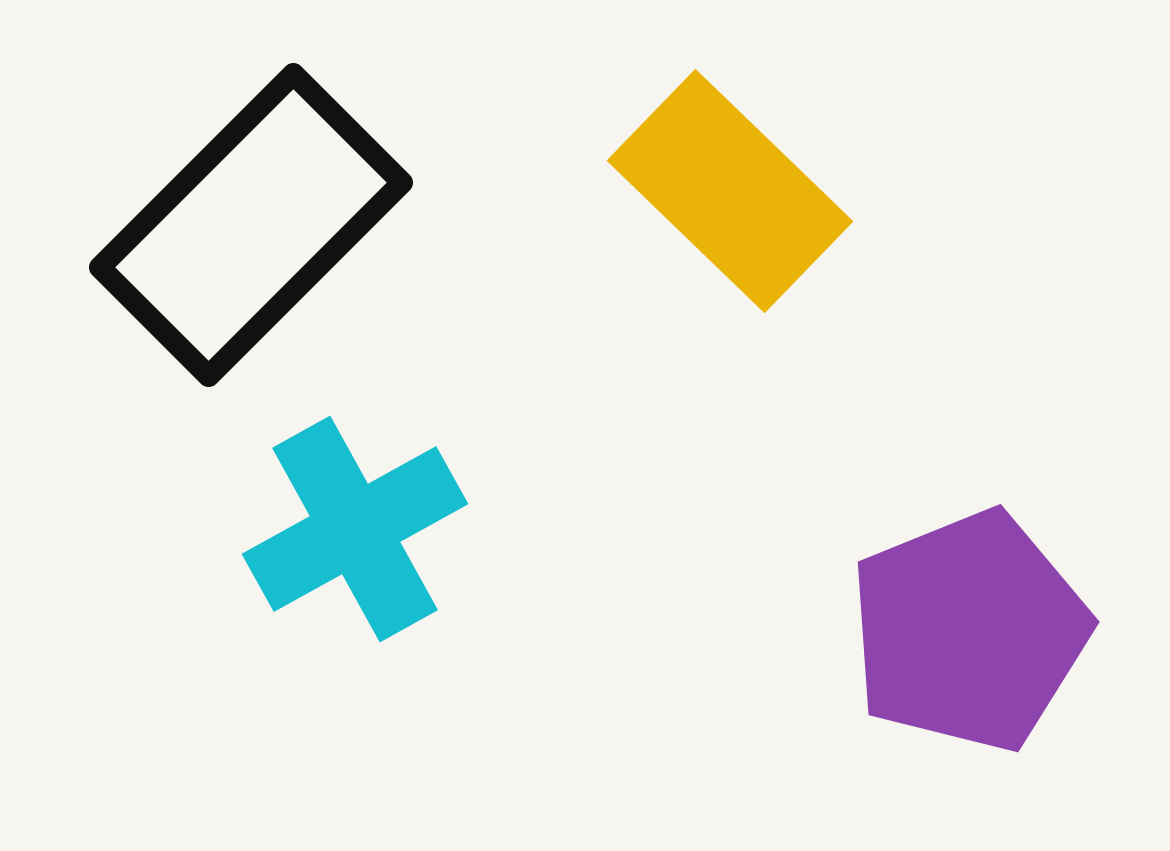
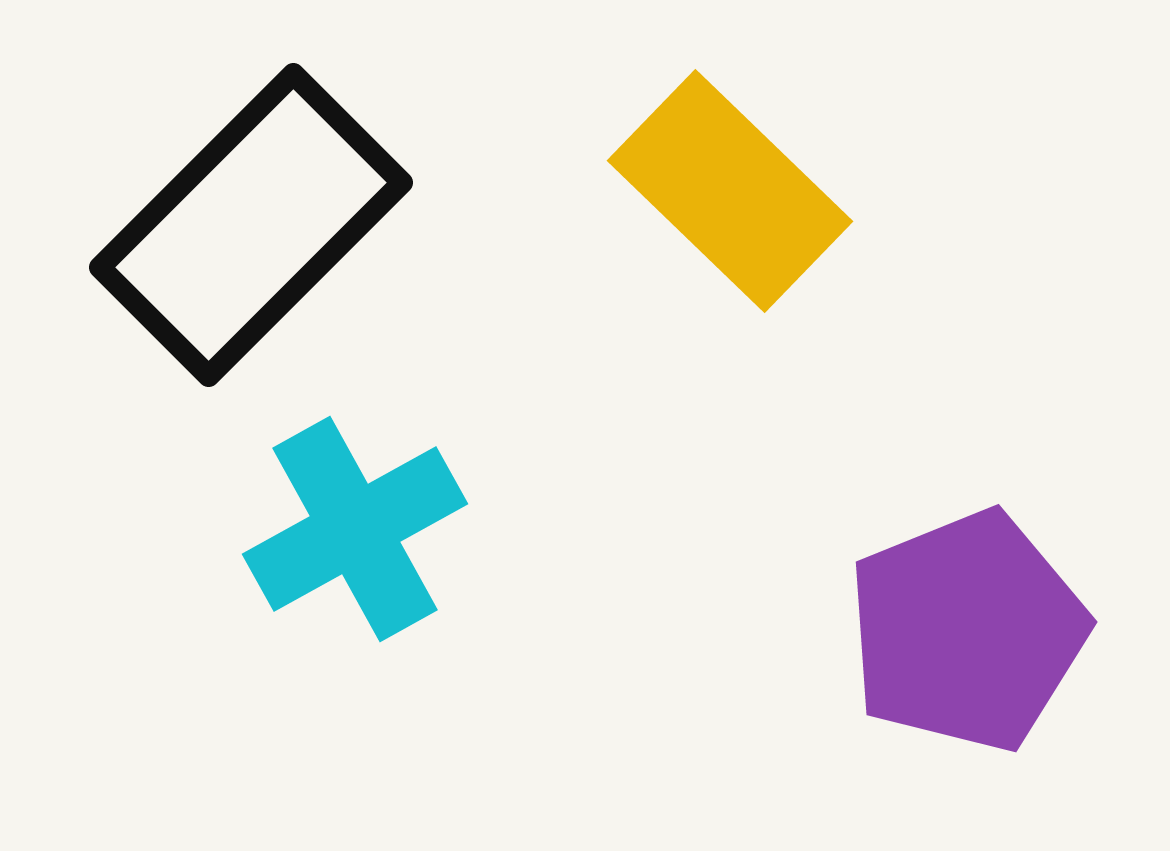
purple pentagon: moved 2 px left
